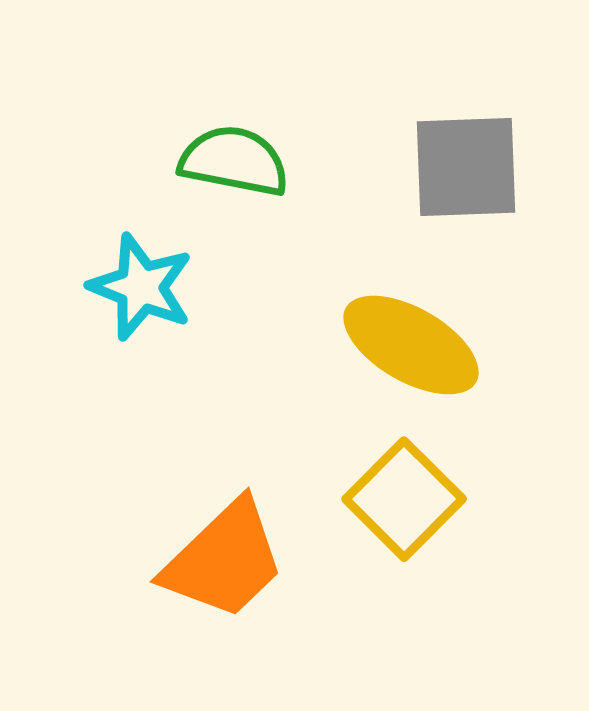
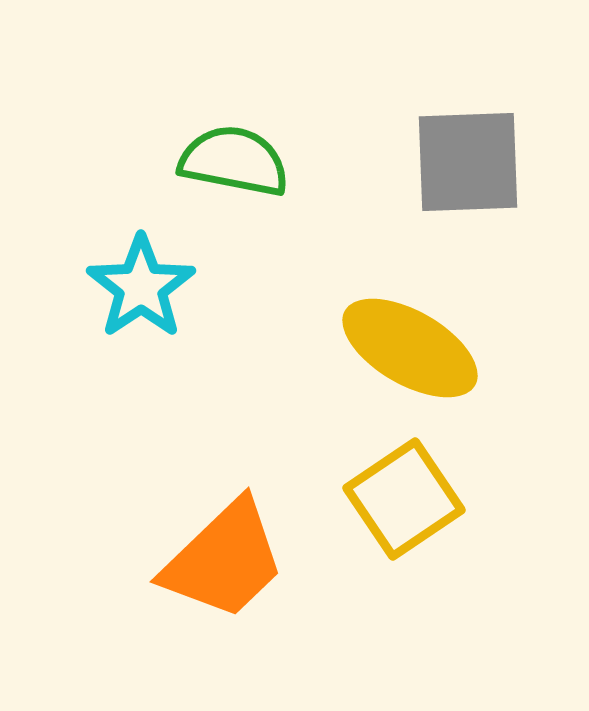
gray square: moved 2 px right, 5 px up
cyan star: rotated 16 degrees clockwise
yellow ellipse: moved 1 px left, 3 px down
yellow square: rotated 11 degrees clockwise
